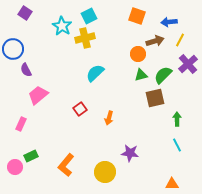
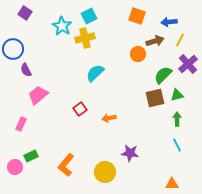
green triangle: moved 36 px right, 20 px down
orange arrow: rotated 64 degrees clockwise
